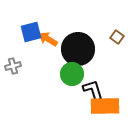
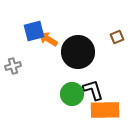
blue square: moved 3 px right, 1 px up
brown square: rotated 32 degrees clockwise
black circle: moved 3 px down
green circle: moved 20 px down
orange rectangle: moved 4 px down
